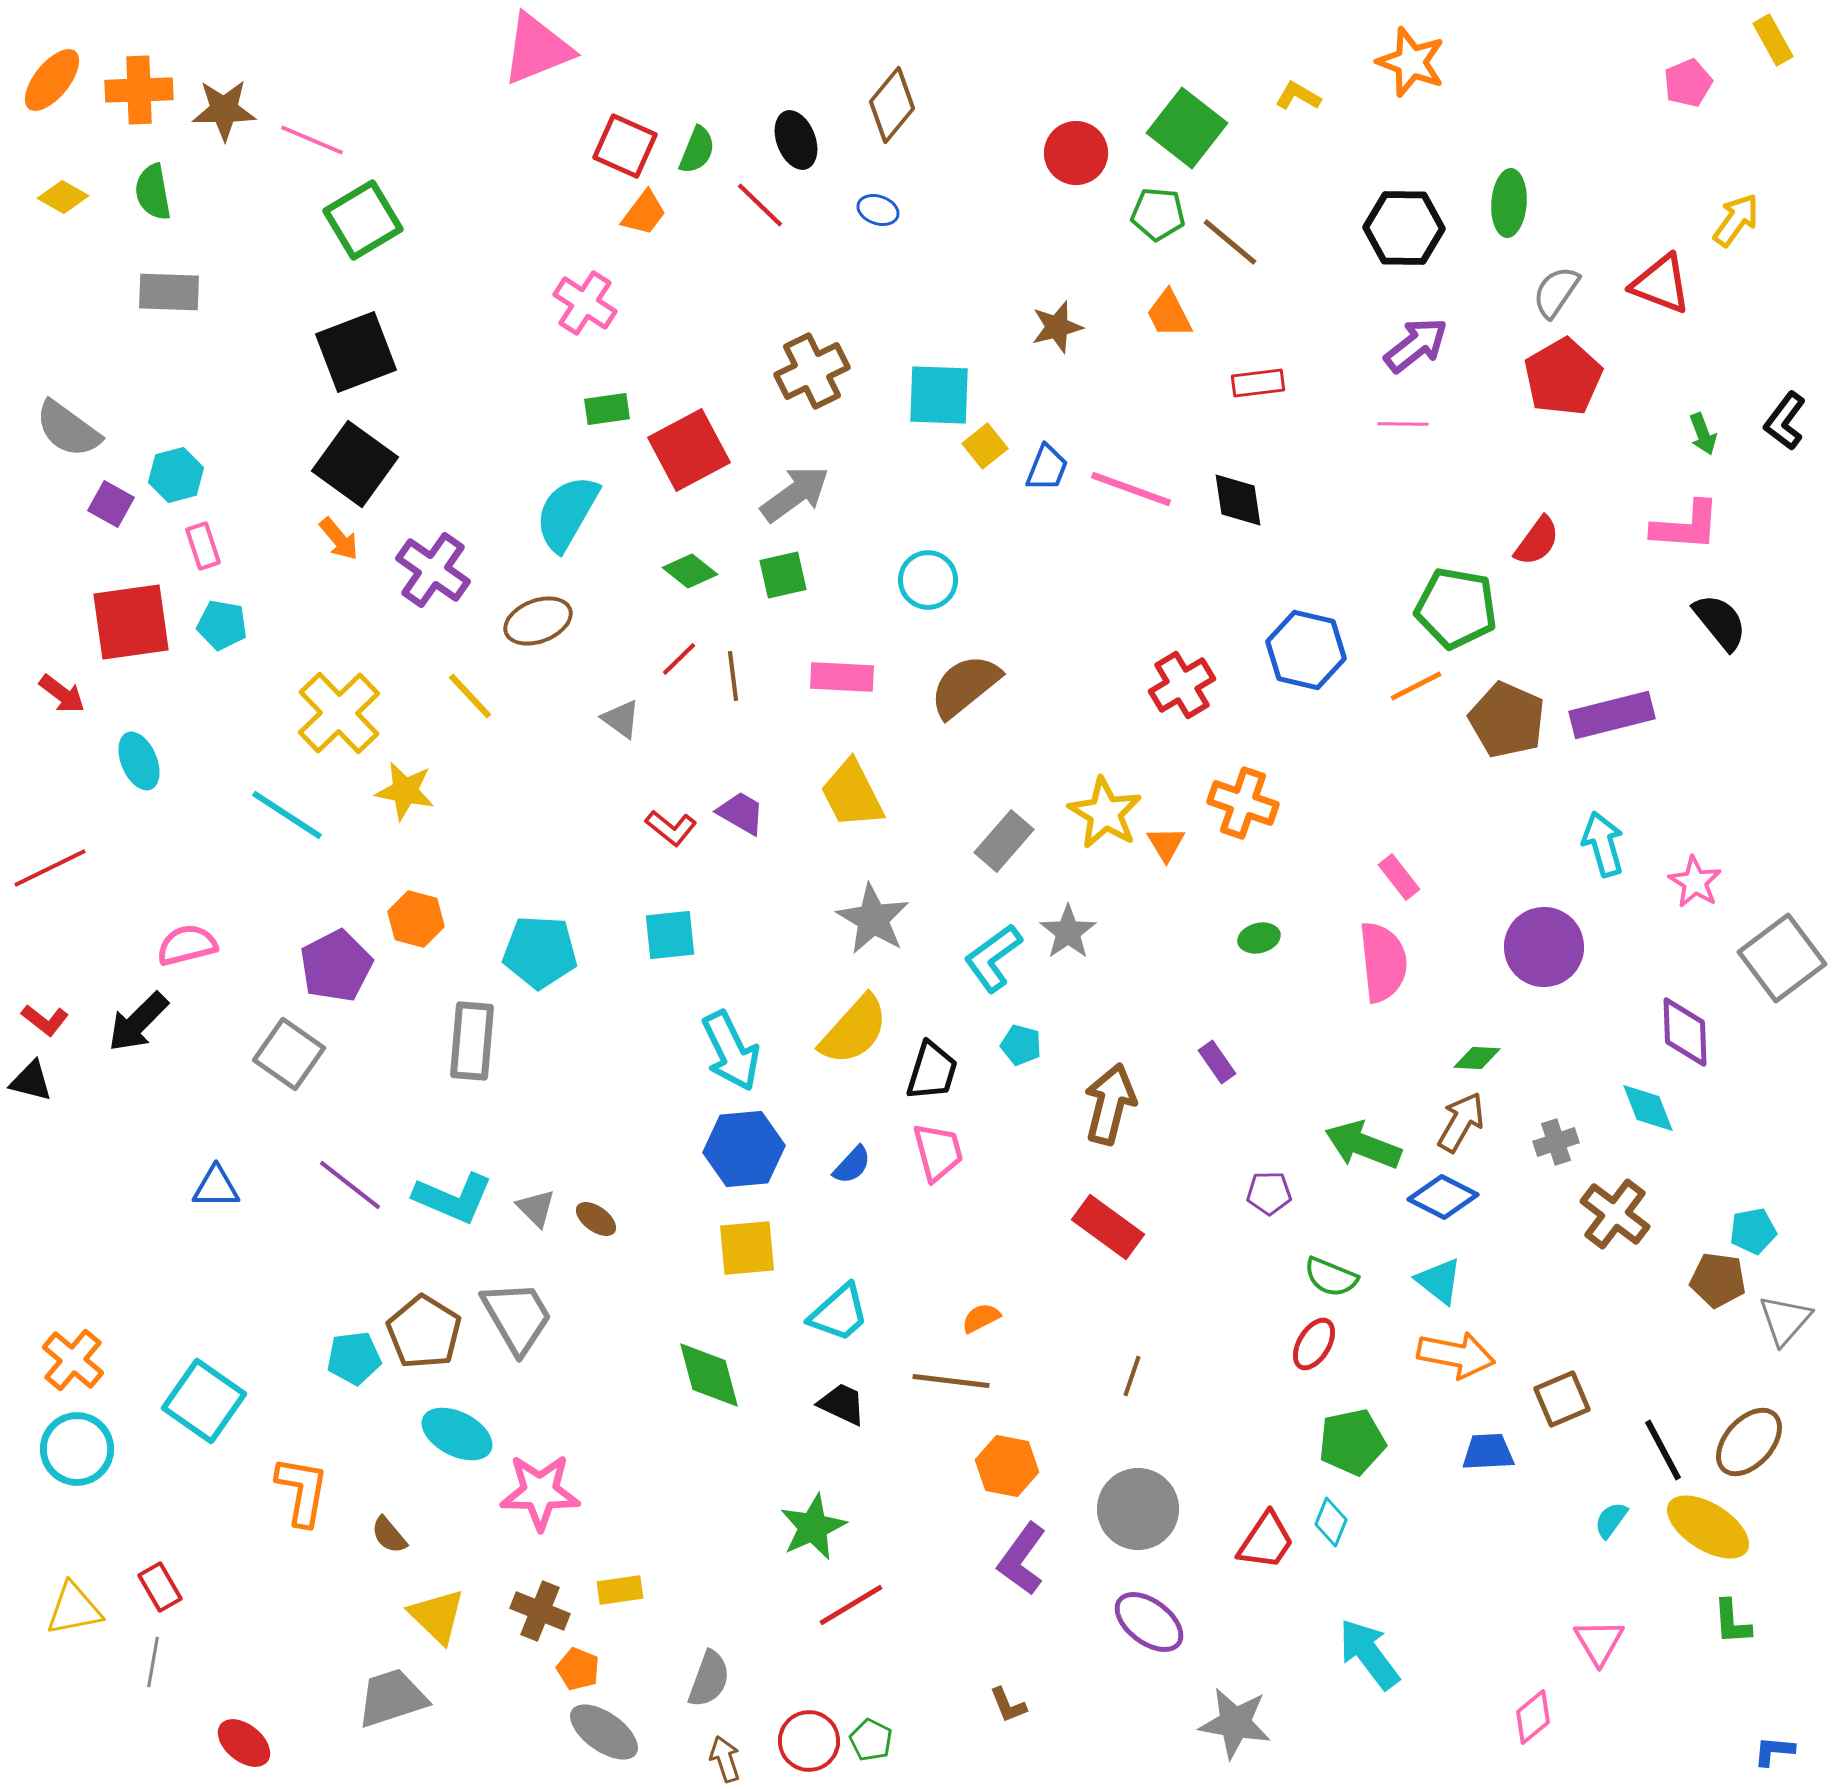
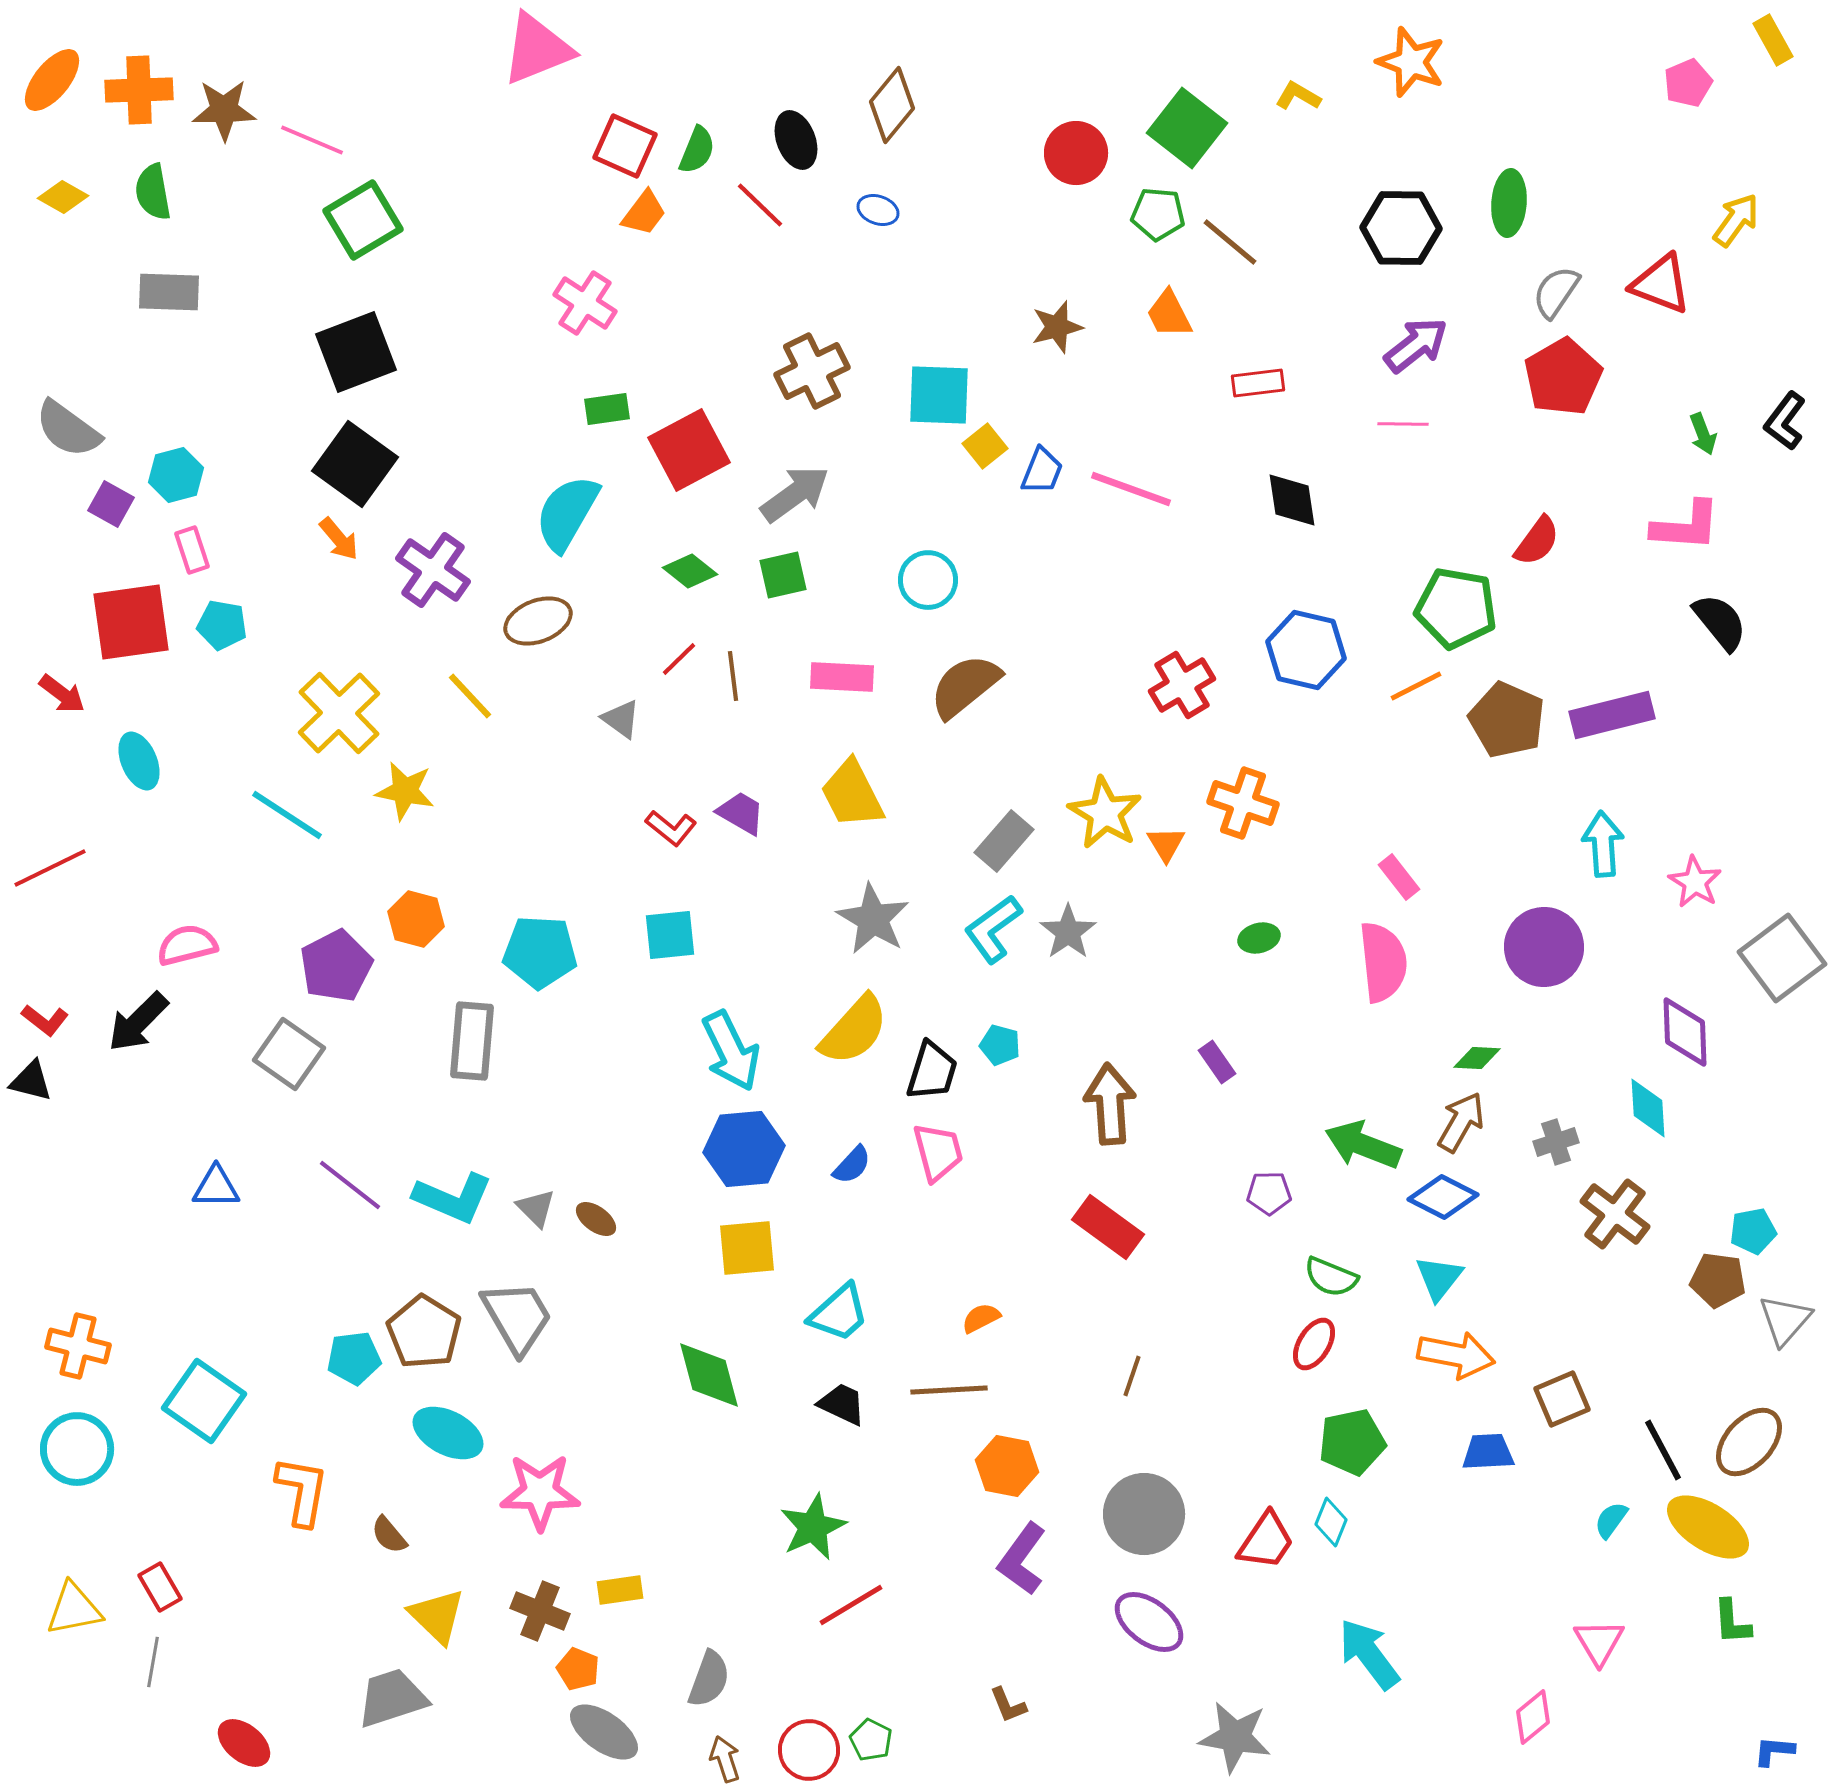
black hexagon at (1404, 228): moved 3 px left
blue trapezoid at (1047, 468): moved 5 px left, 3 px down
black diamond at (1238, 500): moved 54 px right
pink rectangle at (203, 546): moved 11 px left, 4 px down
cyan arrow at (1603, 844): rotated 12 degrees clockwise
cyan L-shape at (993, 958): moved 29 px up
cyan pentagon at (1021, 1045): moved 21 px left
brown arrow at (1110, 1104): rotated 18 degrees counterclockwise
cyan diamond at (1648, 1108): rotated 18 degrees clockwise
cyan triangle at (1439, 1281): moved 3 px up; rotated 30 degrees clockwise
orange cross at (73, 1360): moved 5 px right, 14 px up; rotated 26 degrees counterclockwise
brown line at (951, 1381): moved 2 px left, 9 px down; rotated 10 degrees counterclockwise
cyan ellipse at (457, 1434): moved 9 px left, 1 px up
gray circle at (1138, 1509): moved 6 px right, 5 px down
gray star at (1235, 1723): moved 14 px down
red circle at (809, 1741): moved 9 px down
